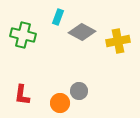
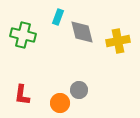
gray diamond: rotated 48 degrees clockwise
gray circle: moved 1 px up
